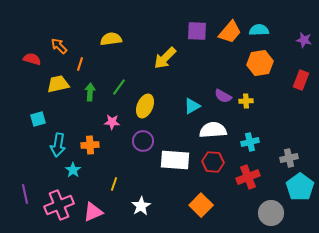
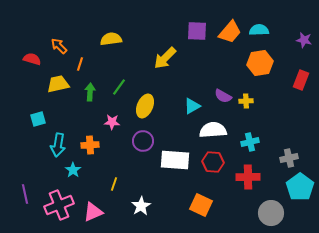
red cross: rotated 20 degrees clockwise
orange square: rotated 20 degrees counterclockwise
